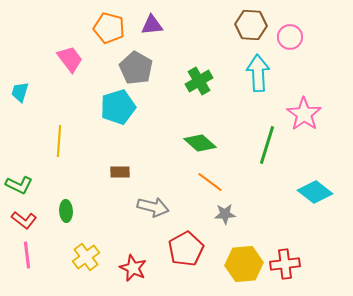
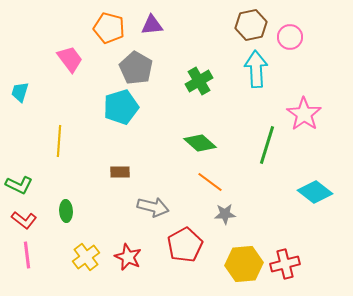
brown hexagon: rotated 16 degrees counterclockwise
cyan arrow: moved 2 px left, 4 px up
cyan pentagon: moved 3 px right
red pentagon: moved 1 px left, 4 px up
red cross: rotated 8 degrees counterclockwise
red star: moved 5 px left, 11 px up
